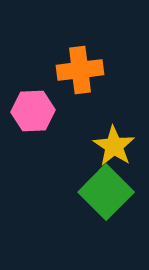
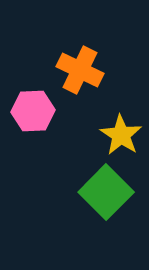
orange cross: rotated 33 degrees clockwise
yellow star: moved 7 px right, 11 px up
